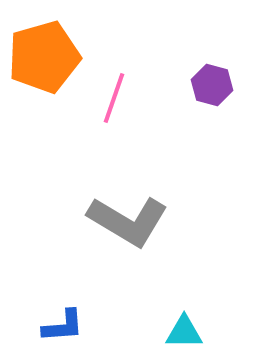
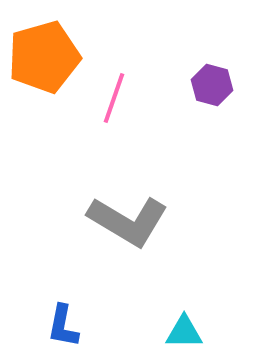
blue L-shape: rotated 105 degrees clockwise
